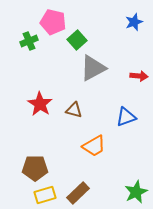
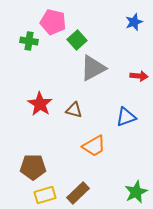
green cross: rotated 30 degrees clockwise
brown pentagon: moved 2 px left, 1 px up
